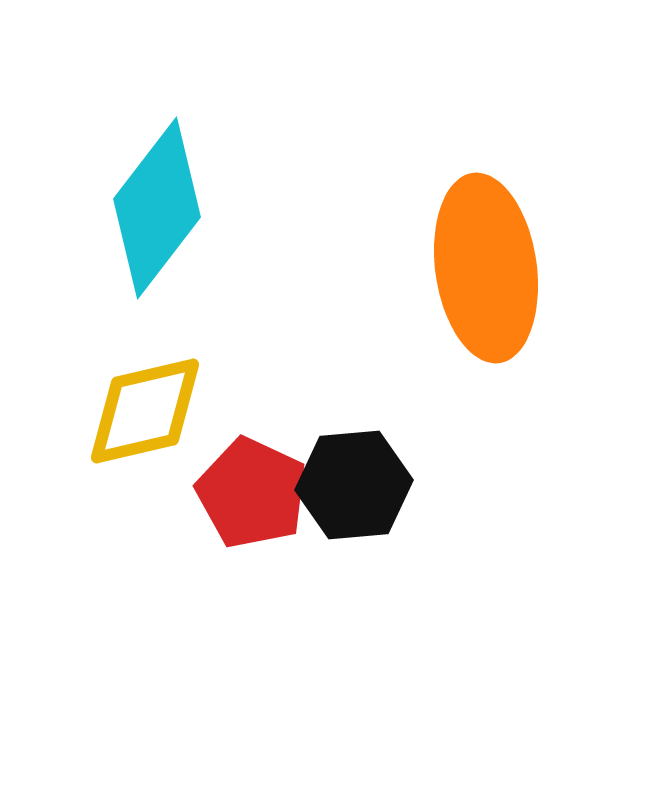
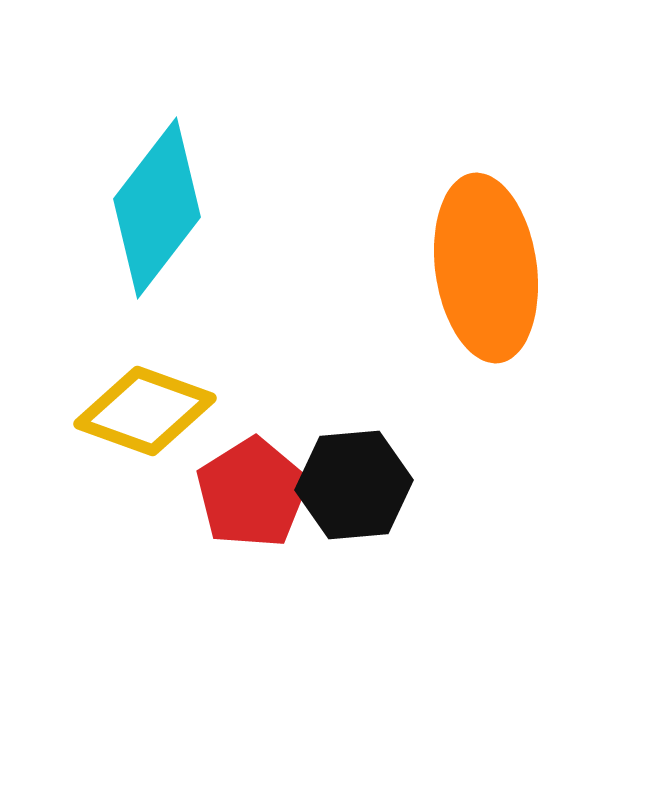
yellow diamond: rotated 33 degrees clockwise
red pentagon: rotated 15 degrees clockwise
